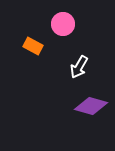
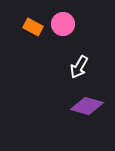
orange rectangle: moved 19 px up
purple diamond: moved 4 px left
